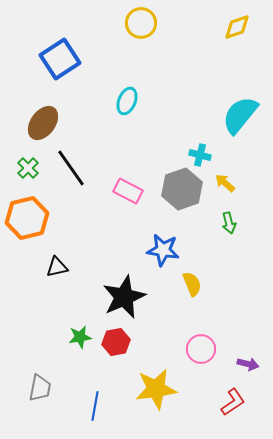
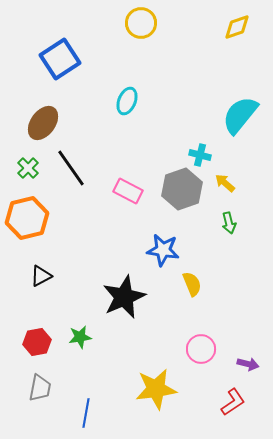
black triangle: moved 16 px left, 9 px down; rotated 15 degrees counterclockwise
red hexagon: moved 79 px left
blue line: moved 9 px left, 7 px down
